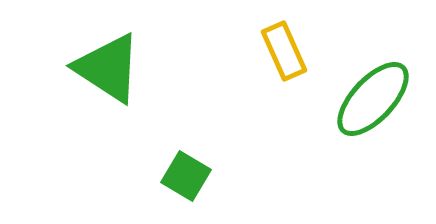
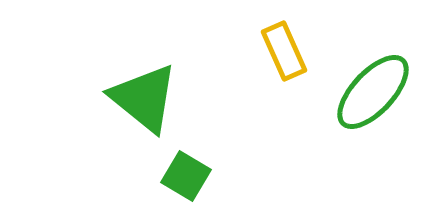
green triangle: moved 36 px right, 30 px down; rotated 6 degrees clockwise
green ellipse: moved 7 px up
